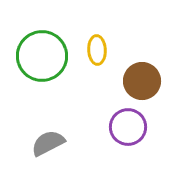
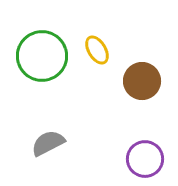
yellow ellipse: rotated 28 degrees counterclockwise
purple circle: moved 17 px right, 32 px down
